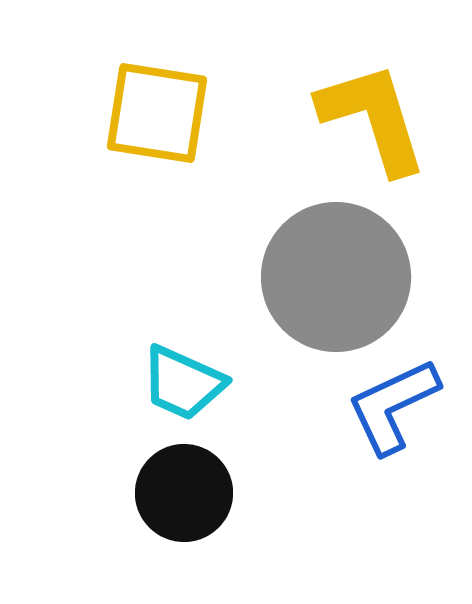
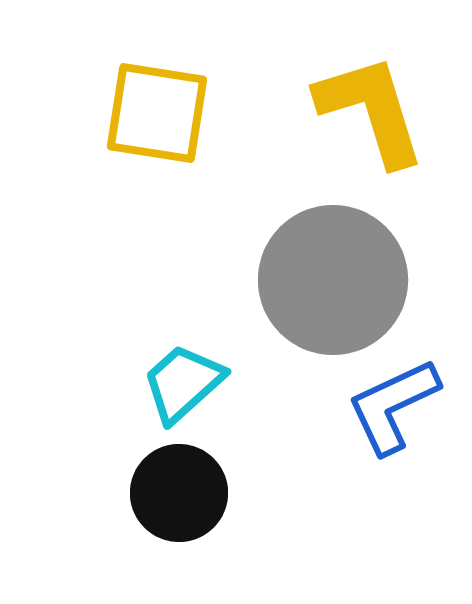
yellow L-shape: moved 2 px left, 8 px up
gray circle: moved 3 px left, 3 px down
cyan trapezoid: rotated 114 degrees clockwise
black circle: moved 5 px left
